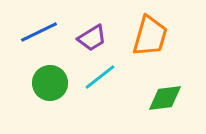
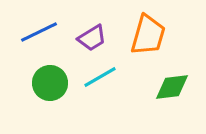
orange trapezoid: moved 2 px left, 1 px up
cyan line: rotated 8 degrees clockwise
green diamond: moved 7 px right, 11 px up
